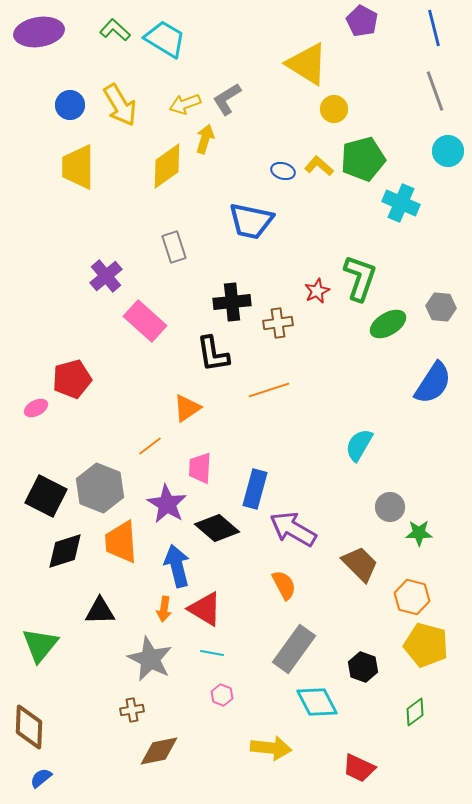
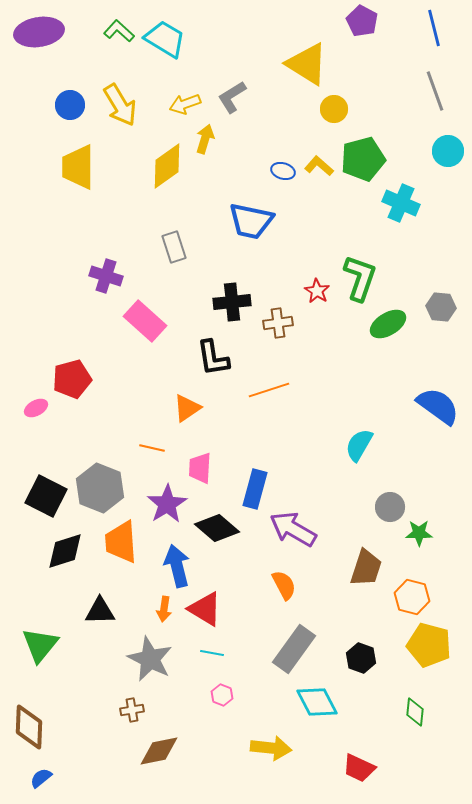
green L-shape at (115, 30): moved 4 px right, 1 px down
gray L-shape at (227, 99): moved 5 px right, 2 px up
purple cross at (106, 276): rotated 32 degrees counterclockwise
red star at (317, 291): rotated 15 degrees counterclockwise
black L-shape at (213, 354): moved 4 px down
blue semicircle at (433, 383): moved 5 px right, 23 px down; rotated 87 degrees counterclockwise
orange line at (150, 446): moved 2 px right, 2 px down; rotated 50 degrees clockwise
purple star at (167, 504): rotated 9 degrees clockwise
brown trapezoid at (360, 564): moved 6 px right, 4 px down; rotated 63 degrees clockwise
yellow pentagon at (426, 645): moved 3 px right
black hexagon at (363, 667): moved 2 px left, 9 px up
green diamond at (415, 712): rotated 48 degrees counterclockwise
